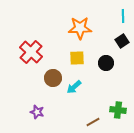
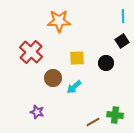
orange star: moved 21 px left, 7 px up
green cross: moved 3 px left, 5 px down
